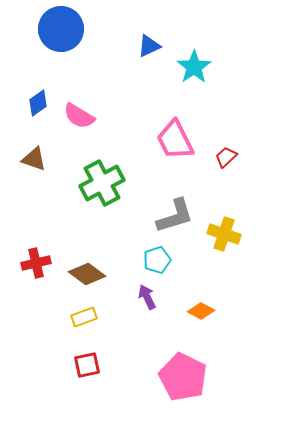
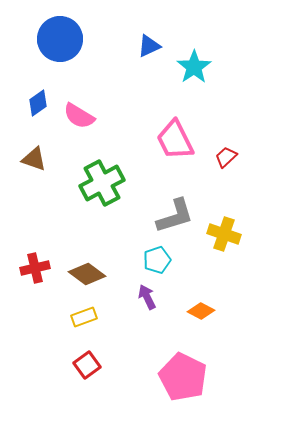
blue circle: moved 1 px left, 10 px down
red cross: moved 1 px left, 5 px down
red square: rotated 24 degrees counterclockwise
